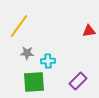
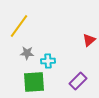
red triangle: moved 9 px down; rotated 32 degrees counterclockwise
